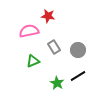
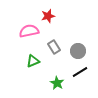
red star: rotated 24 degrees counterclockwise
gray circle: moved 1 px down
black line: moved 2 px right, 4 px up
